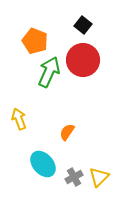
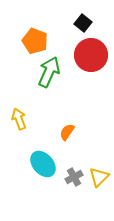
black square: moved 2 px up
red circle: moved 8 px right, 5 px up
